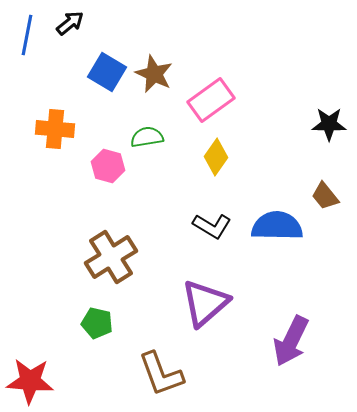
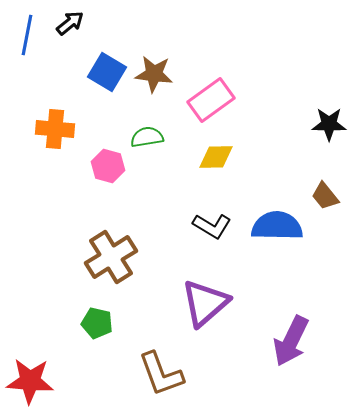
brown star: rotated 18 degrees counterclockwise
yellow diamond: rotated 54 degrees clockwise
